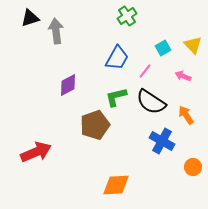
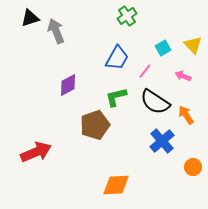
gray arrow: rotated 15 degrees counterclockwise
black semicircle: moved 4 px right
blue cross: rotated 20 degrees clockwise
